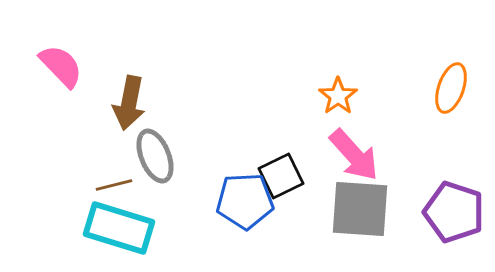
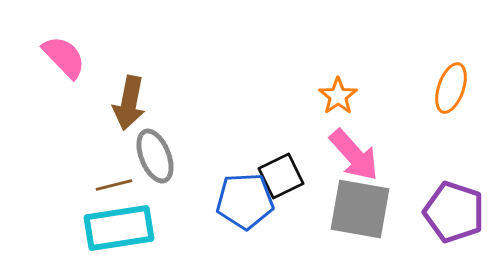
pink semicircle: moved 3 px right, 9 px up
gray square: rotated 6 degrees clockwise
cyan rectangle: rotated 26 degrees counterclockwise
